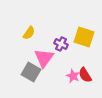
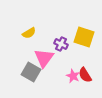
yellow semicircle: rotated 24 degrees clockwise
